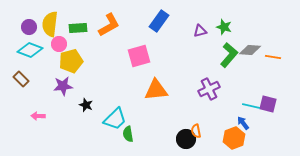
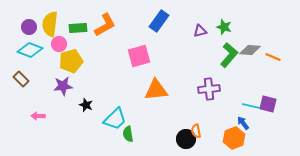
orange L-shape: moved 4 px left
orange line: rotated 14 degrees clockwise
purple cross: rotated 20 degrees clockwise
